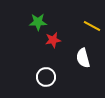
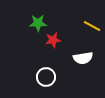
green star: moved 1 px down
white semicircle: rotated 84 degrees counterclockwise
